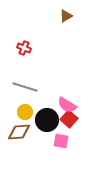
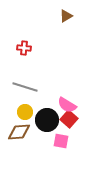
red cross: rotated 16 degrees counterclockwise
